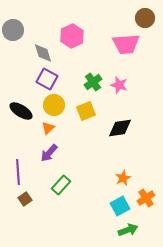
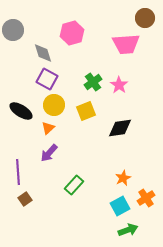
pink hexagon: moved 3 px up; rotated 10 degrees clockwise
pink star: rotated 18 degrees clockwise
green rectangle: moved 13 px right
